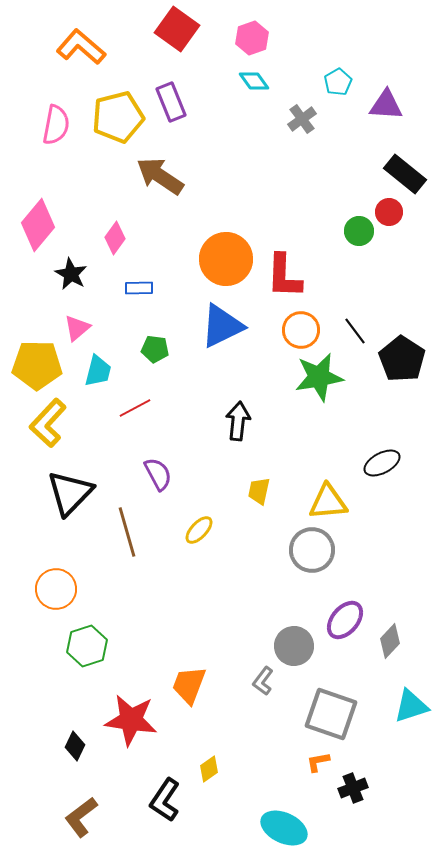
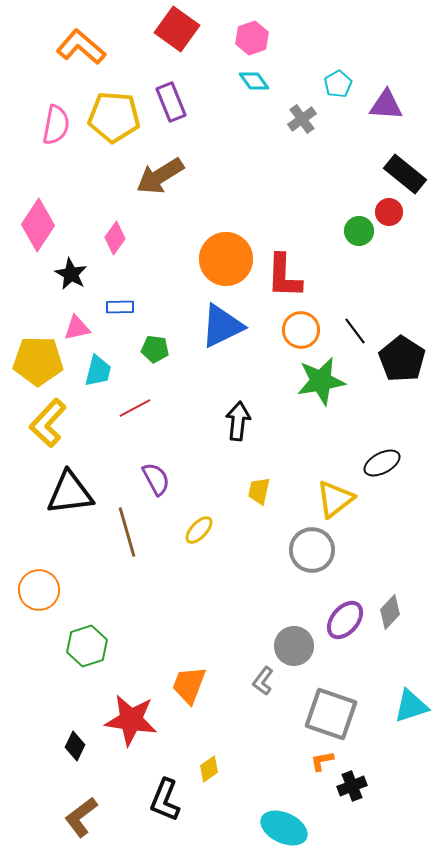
cyan pentagon at (338, 82): moved 2 px down
yellow pentagon at (118, 117): moved 4 px left; rotated 18 degrees clockwise
brown arrow at (160, 176): rotated 66 degrees counterclockwise
pink diamond at (38, 225): rotated 6 degrees counterclockwise
blue rectangle at (139, 288): moved 19 px left, 19 px down
pink triangle at (77, 328): rotated 28 degrees clockwise
yellow pentagon at (37, 365): moved 1 px right, 4 px up
green star at (319, 377): moved 2 px right, 4 px down
purple semicircle at (158, 474): moved 2 px left, 5 px down
black triangle at (70, 493): rotated 39 degrees clockwise
yellow triangle at (328, 502): moved 7 px right, 3 px up; rotated 33 degrees counterclockwise
orange circle at (56, 589): moved 17 px left, 1 px down
gray diamond at (390, 641): moved 29 px up
orange L-shape at (318, 762): moved 4 px right, 1 px up
black cross at (353, 788): moved 1 px left, 2 px up
black L-shape at (165, 800): rotated 12 degrees counterclockwise
